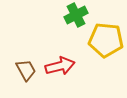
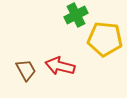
yellow pentagon: moved 1 px left, 1 px up
red arrow: rotated 152 degrees counterclockwise
